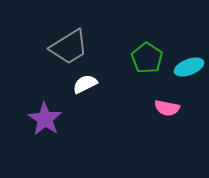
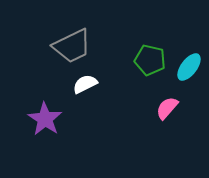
gray trapezoid: moved 3 px right, 1 px up; rotated 6 degrees clockwise
green pentagon: moved 3 px right, 2 px down; rotated 20 degrees counterclockwise
cyan ellipse: rotated 32 degrees counterclockwise
pink semicircle: rotated 120 degrees clockwise
